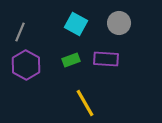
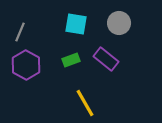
cyan square: rotated 20 degrees counterclockwise
purple rectangle: rotated 35 degrees clockwise
